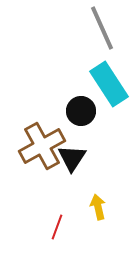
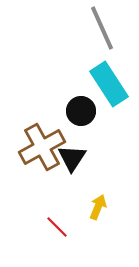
brown cross: moved 1 px down
yellow arrow: rotated 35 degrees clockwise
red line: rotated 65 degrees counterclockwise
